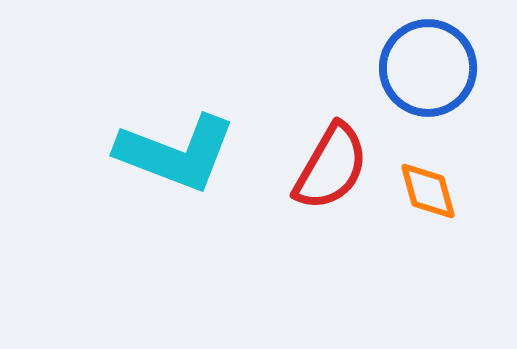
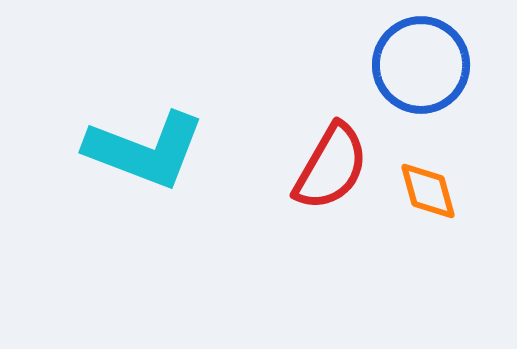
blue circle: moved 7 px left, 3 px up
cyan L-shape: moved 31 px left, 3 px up
